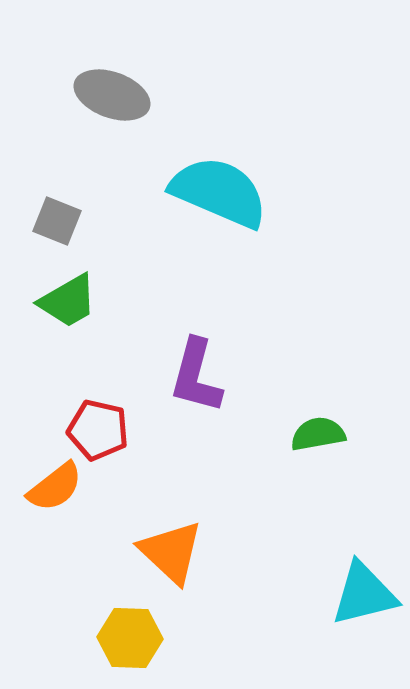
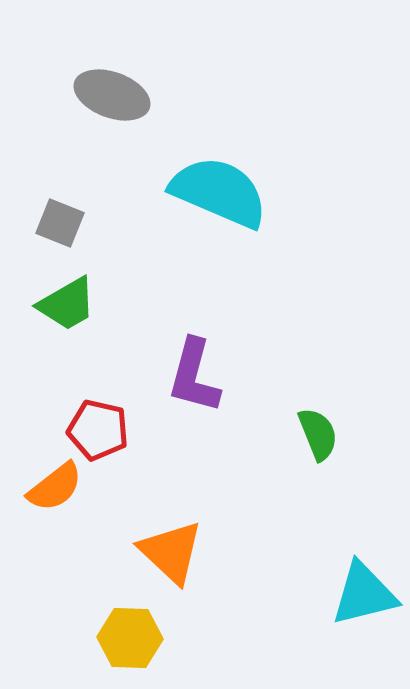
gray square: moved 3 px right, 2 px down
green trapezoid: moved 1 px left, 3 px down
purple L-shape: moved 2 px left
green semicircle: rotated 78 degrees clockwise
